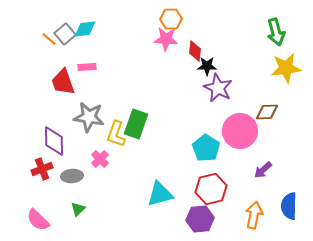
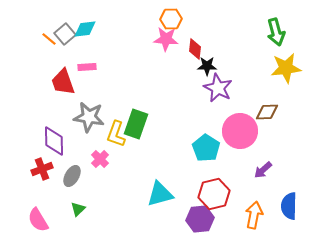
red diamond: moved 2 px up
gray ellipse: rotated 55 degrees counterclockwise
red hexagon: moved 3 px right, 5 px down
pink semicircle: rotated 15 degrees clockwise
